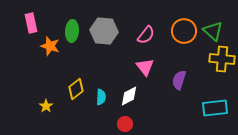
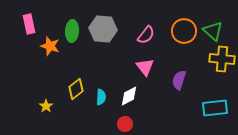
pink rectangle: moved 2 px left, 1 px down
gray hexagon: moved 1 px left, 2 px up
